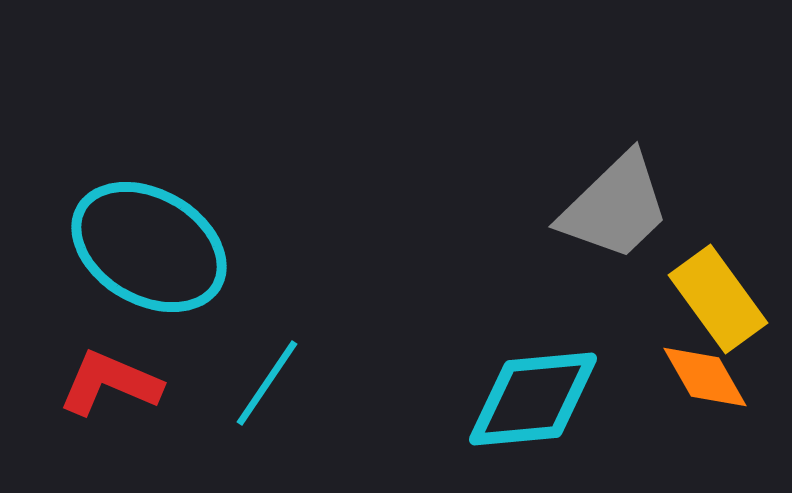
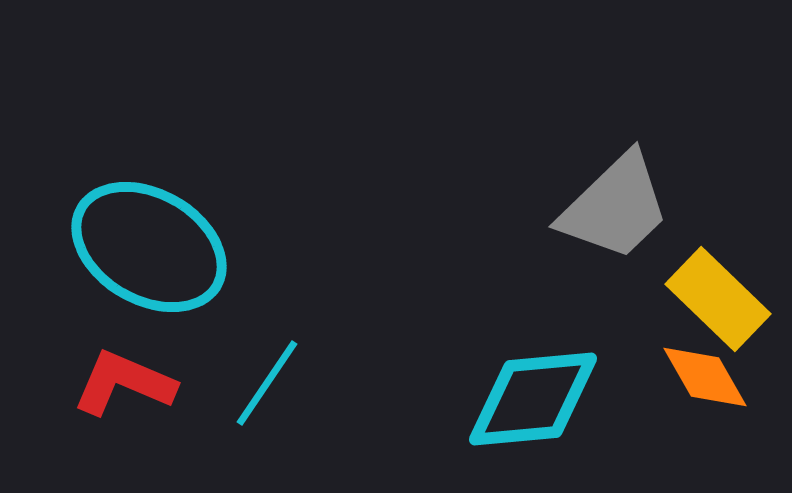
yellow rectangle: rotated 10 degrees counterclockwise
red L-shape: moved 14 px right
